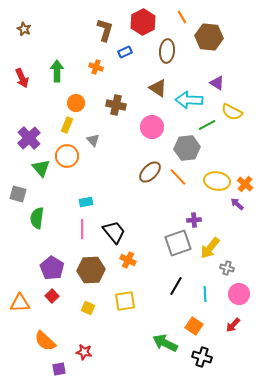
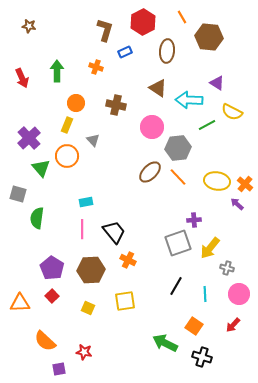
brown star at (24, 29): moved 5 px right, 3 px up; rotated 16 degrees counterclockwise
gray hexagon at (187, 148): moved 9 px left
